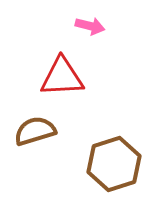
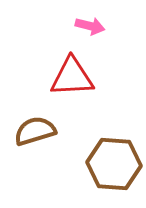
red triangle: moved 10 px right
brown hexagon: rotated 22 degrees clockwise
